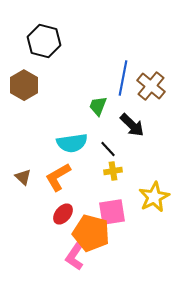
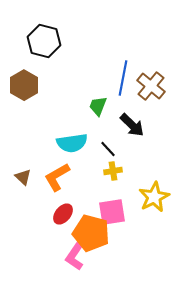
orange L-shape: moved 1 px left
